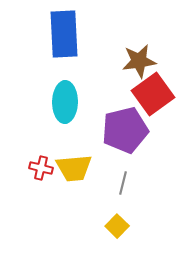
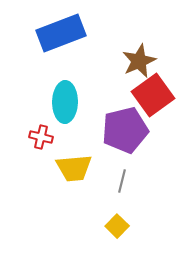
blue rectangle: moved 3 px left, 1 px up; rotated 72 degrees clockwise
brown star: rotated 16 degrees counterclockwise
red square: moved 1 px down
red cross: moved 31 px up
gray line: moved 1 px left, 2 px up
